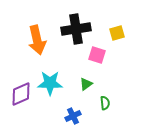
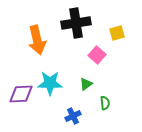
black cross: moved 6 px up
pink square: rotated 24 degrees clockwise
purple diamond: rotated 20 degrees clockwise
